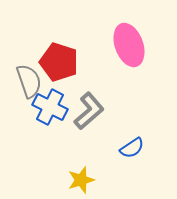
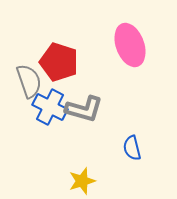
pink ellipse: moved 1 px right
gray L-shape: moved 5 px left, 2 px up; rotated 57 degrees clockwise
blue semicircle: rotated 110 degrees clockwise
yellow star: moved 1 px right, 1 px down
